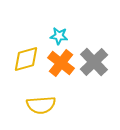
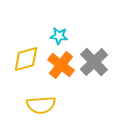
orange cross: moved 2 px down
